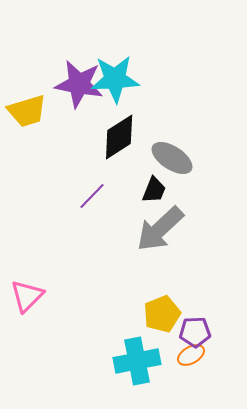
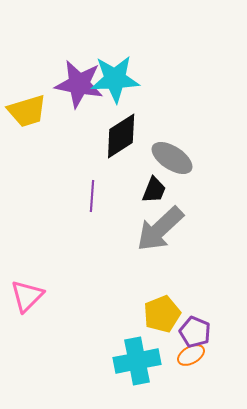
black diamond: moved 2 px right, 1 px up
purple line: rotated 40 degrees counterclockwise
purple pentagon: rotated 24 degrees clockwise
